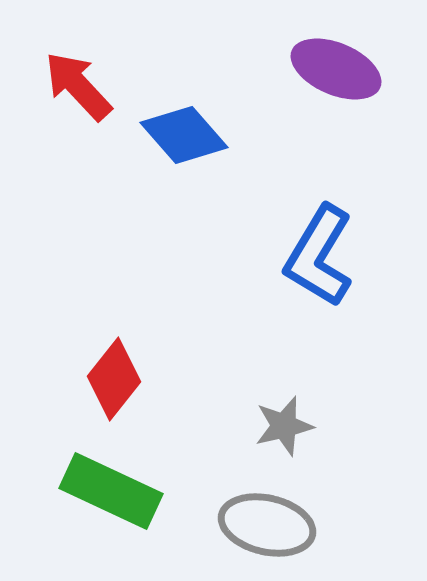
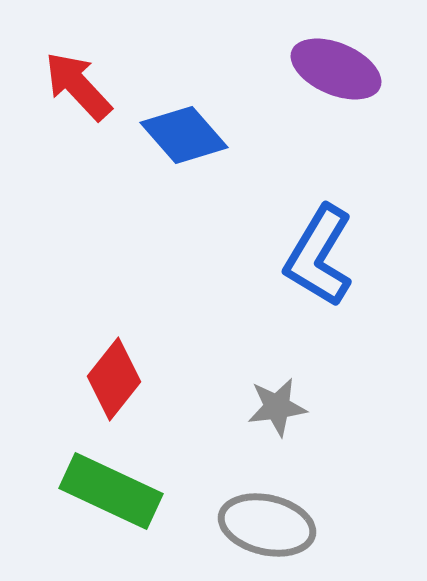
gray star: moved 7 px left, 19 px up; rotated 6 degrees clockwise
